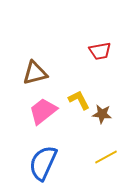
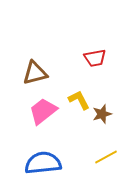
red trapezoid: moved 5 px left, 7 px down
brown star: rotated 24 degrees counterclockwise
blue semicircle: rotated 60 degrees clockwise
